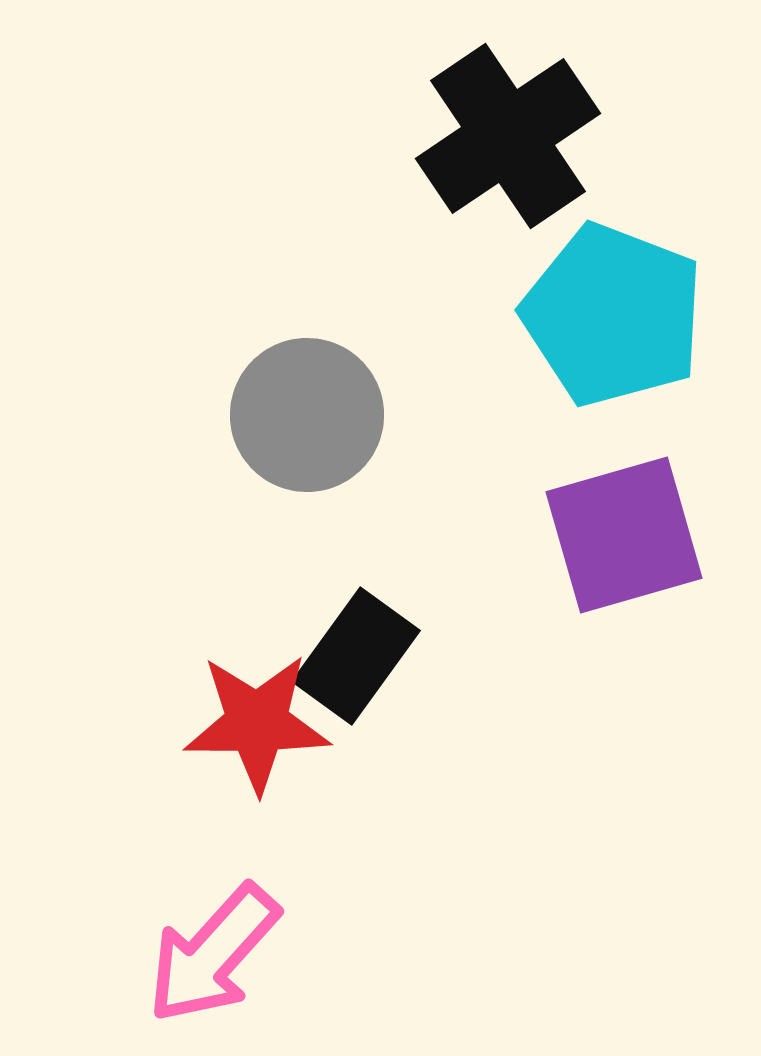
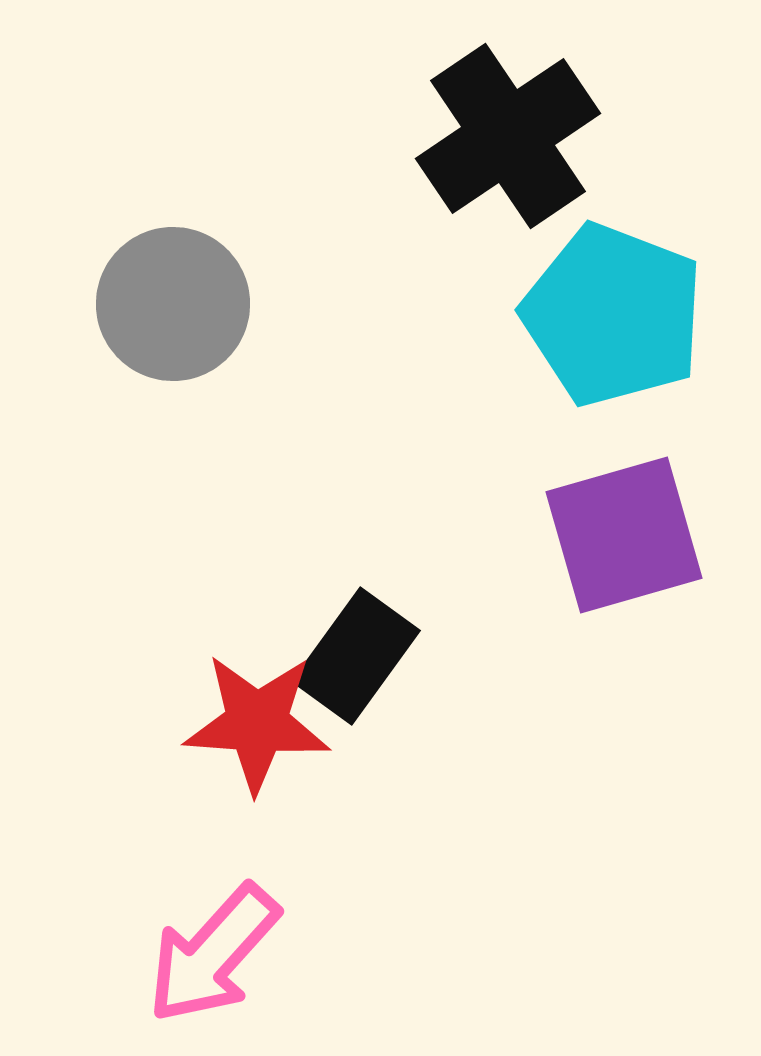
gray circle: moved 134 px left, 111 px up
red star: rotated 4 degrees clockwise
